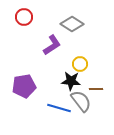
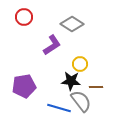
brown line: moved 2 px up
